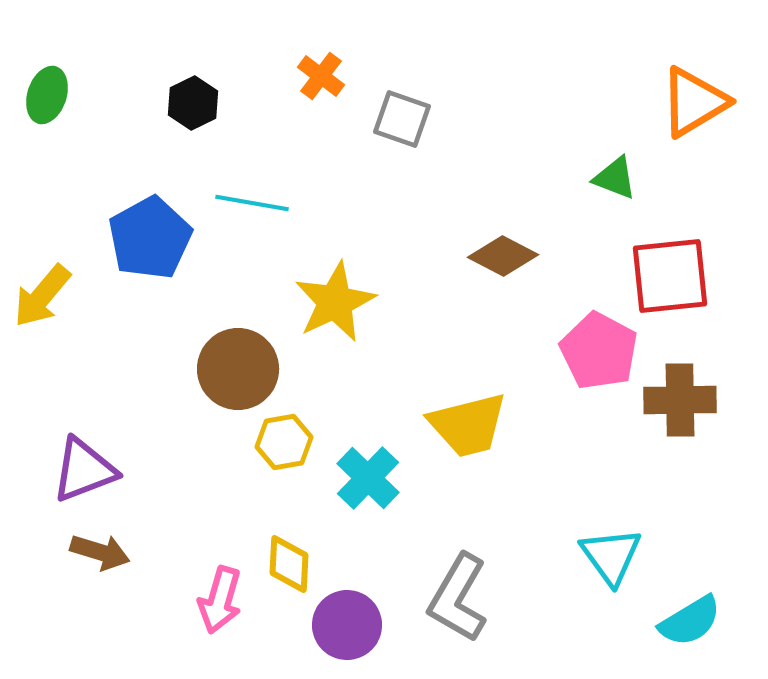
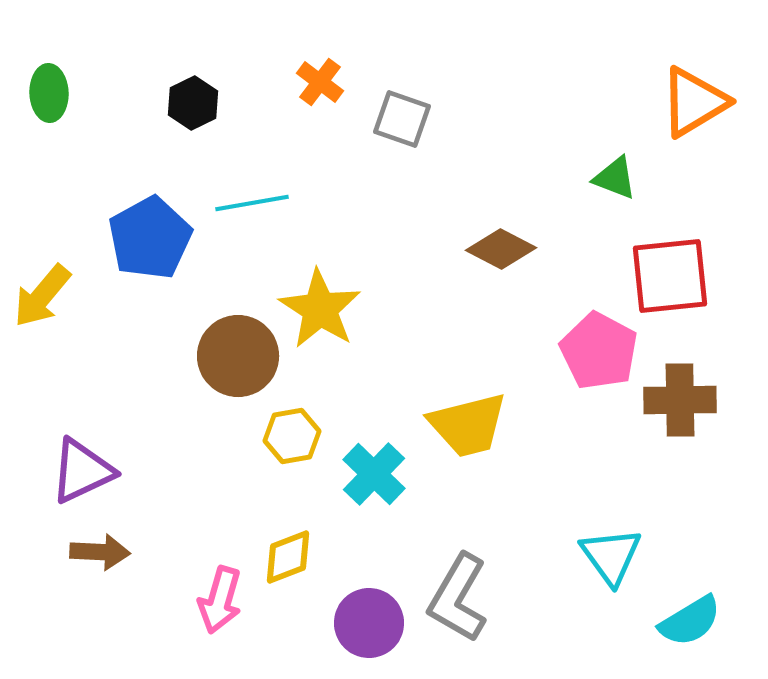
orange cross: moved 1 px left, 6 px down
green ellipse: moved 2 px right, 2 px up; rotated 20 degrees counterclockwise
cyan line: rotated 20 degrees counterclockwise
brown diamond: moved 2 px left, 7 px up
yellow star: moved 15 px left, 7 px down; rotated 14 degrees counterclockwise
brown circle: moved 13 px up
yellow hexagon: moved 8 px right, 6 px up
purple triangle: moved 2 px left, 1 px down; rotated 4 degrees counterclockwise
cyan cross: moved 6 px right, 4 px up
brown arrow: rotated 14 degrees counterclockwise
yellow diamond: moved 1 px left, 7 px up; rotated 66 degrees clockwise
purple circle: moved 22 px right, 2 px up
